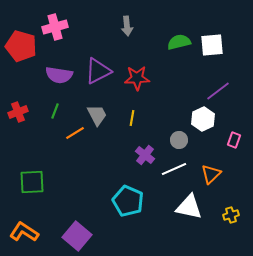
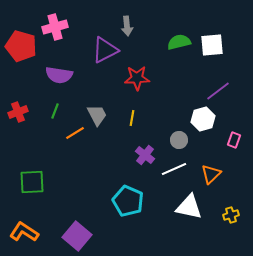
purple triangle: moved 7 px right, 21 px up
white hexagon: rotated 10 degrees clockwise
